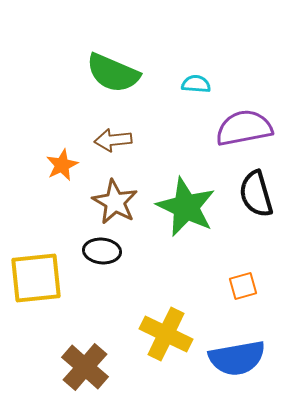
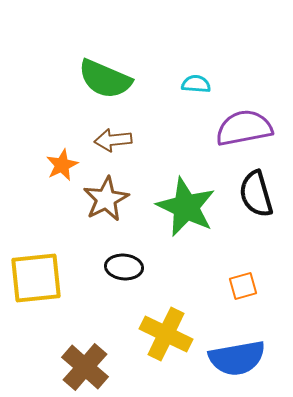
green semicircle: moved 8 px left, 6 px down
brown star: moved 9 px left, 3 px up; rotated 15 degrees clockwise
black ellipse: moved 22 px right, 16 px down
